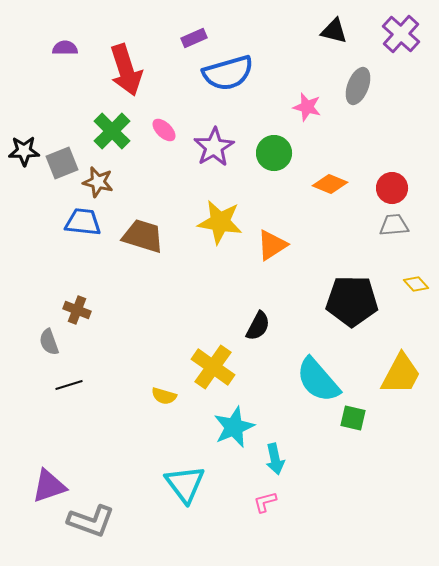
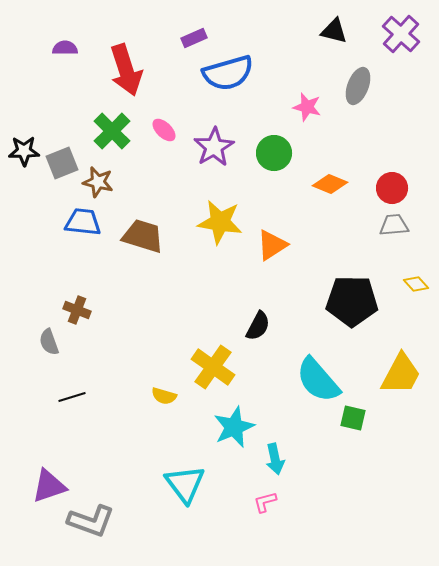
black line: moved 3 px right, 12 px down
